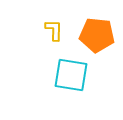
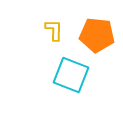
cyan square: rotated 12 degrees clockwise
